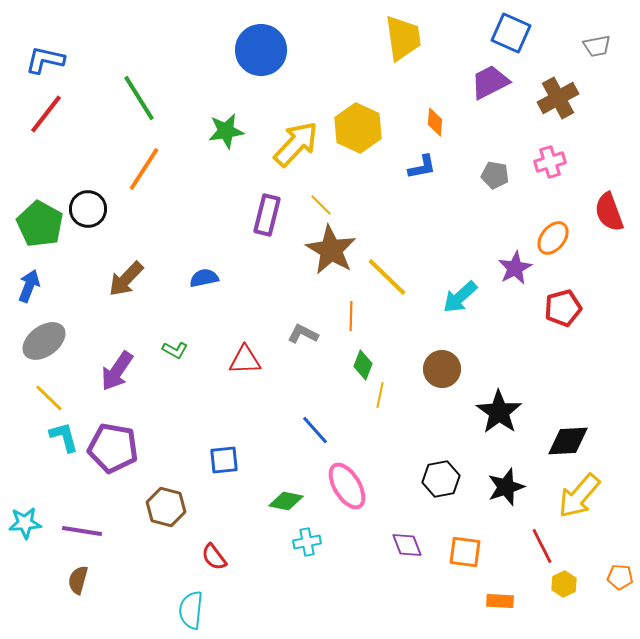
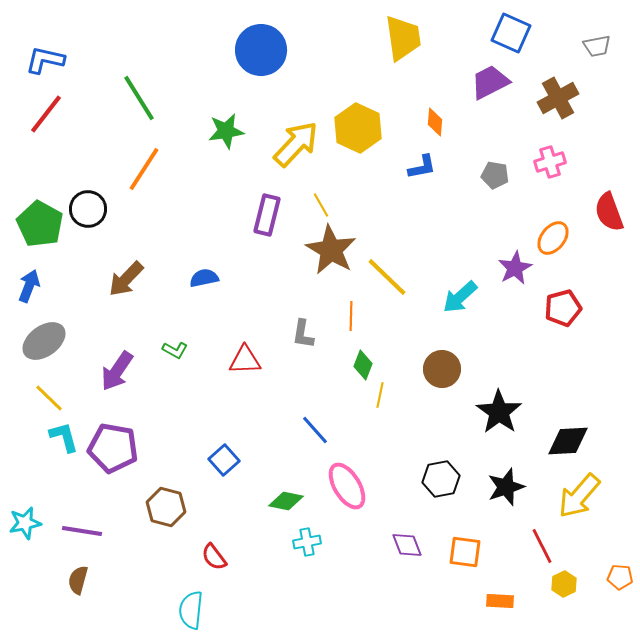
yellow line at (321, 205): rotated 15 degrees clockwise
gray L-shape at (303, 334): rotated 108 degrees counterclockwise
blue square at (224, 460): rotated 36 degrees counterclockwise
cyan star at (25, 523): rotated 8 degrees counterclockwise
